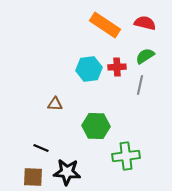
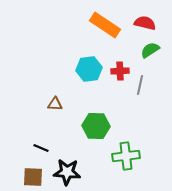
green semicircle: moved 5 px right, 6 px up
red cross: moved 3 px right, 4 px down
